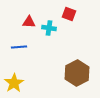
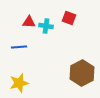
red square: moved 4 px down
cyan cross: moved 3 px left, 2 px up
brown hexagon: moved 5 px right
yellow star: moved 5 px right; rotated 18 degrees clockwise
